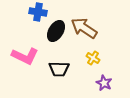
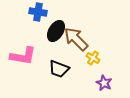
brown arrow: moved 8 px left, 11 px down; rotated 12 degrees clockwise
pink L-shape: moved 2 px left; rotated 16 degrees counterclockwise
black trapezoid: rotated 20 degrees clockwise
